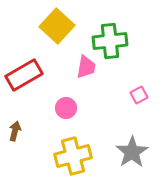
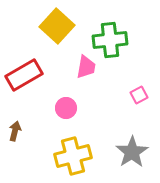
green cross: moved 1 px up
